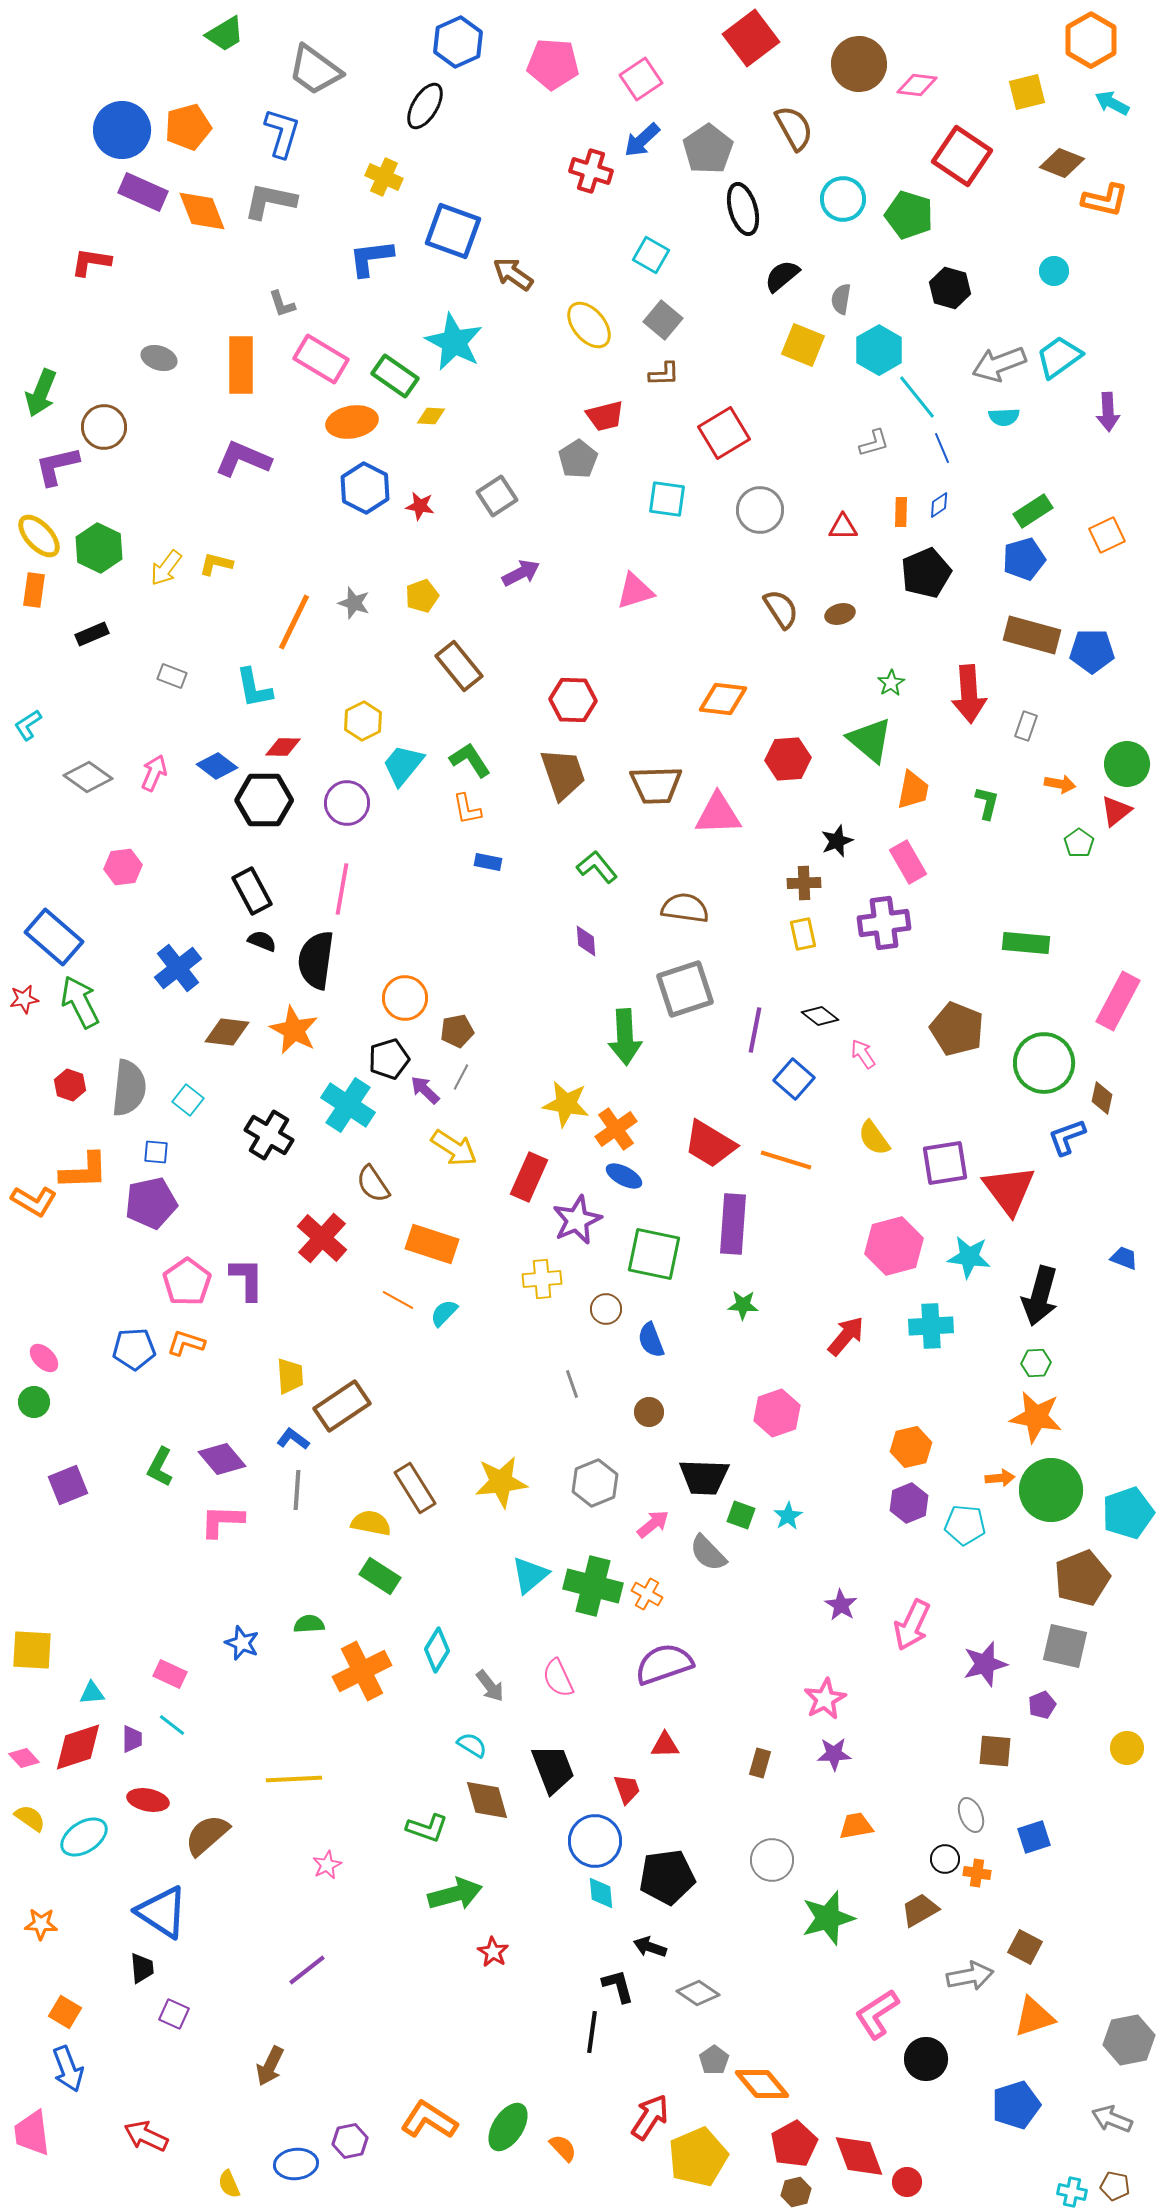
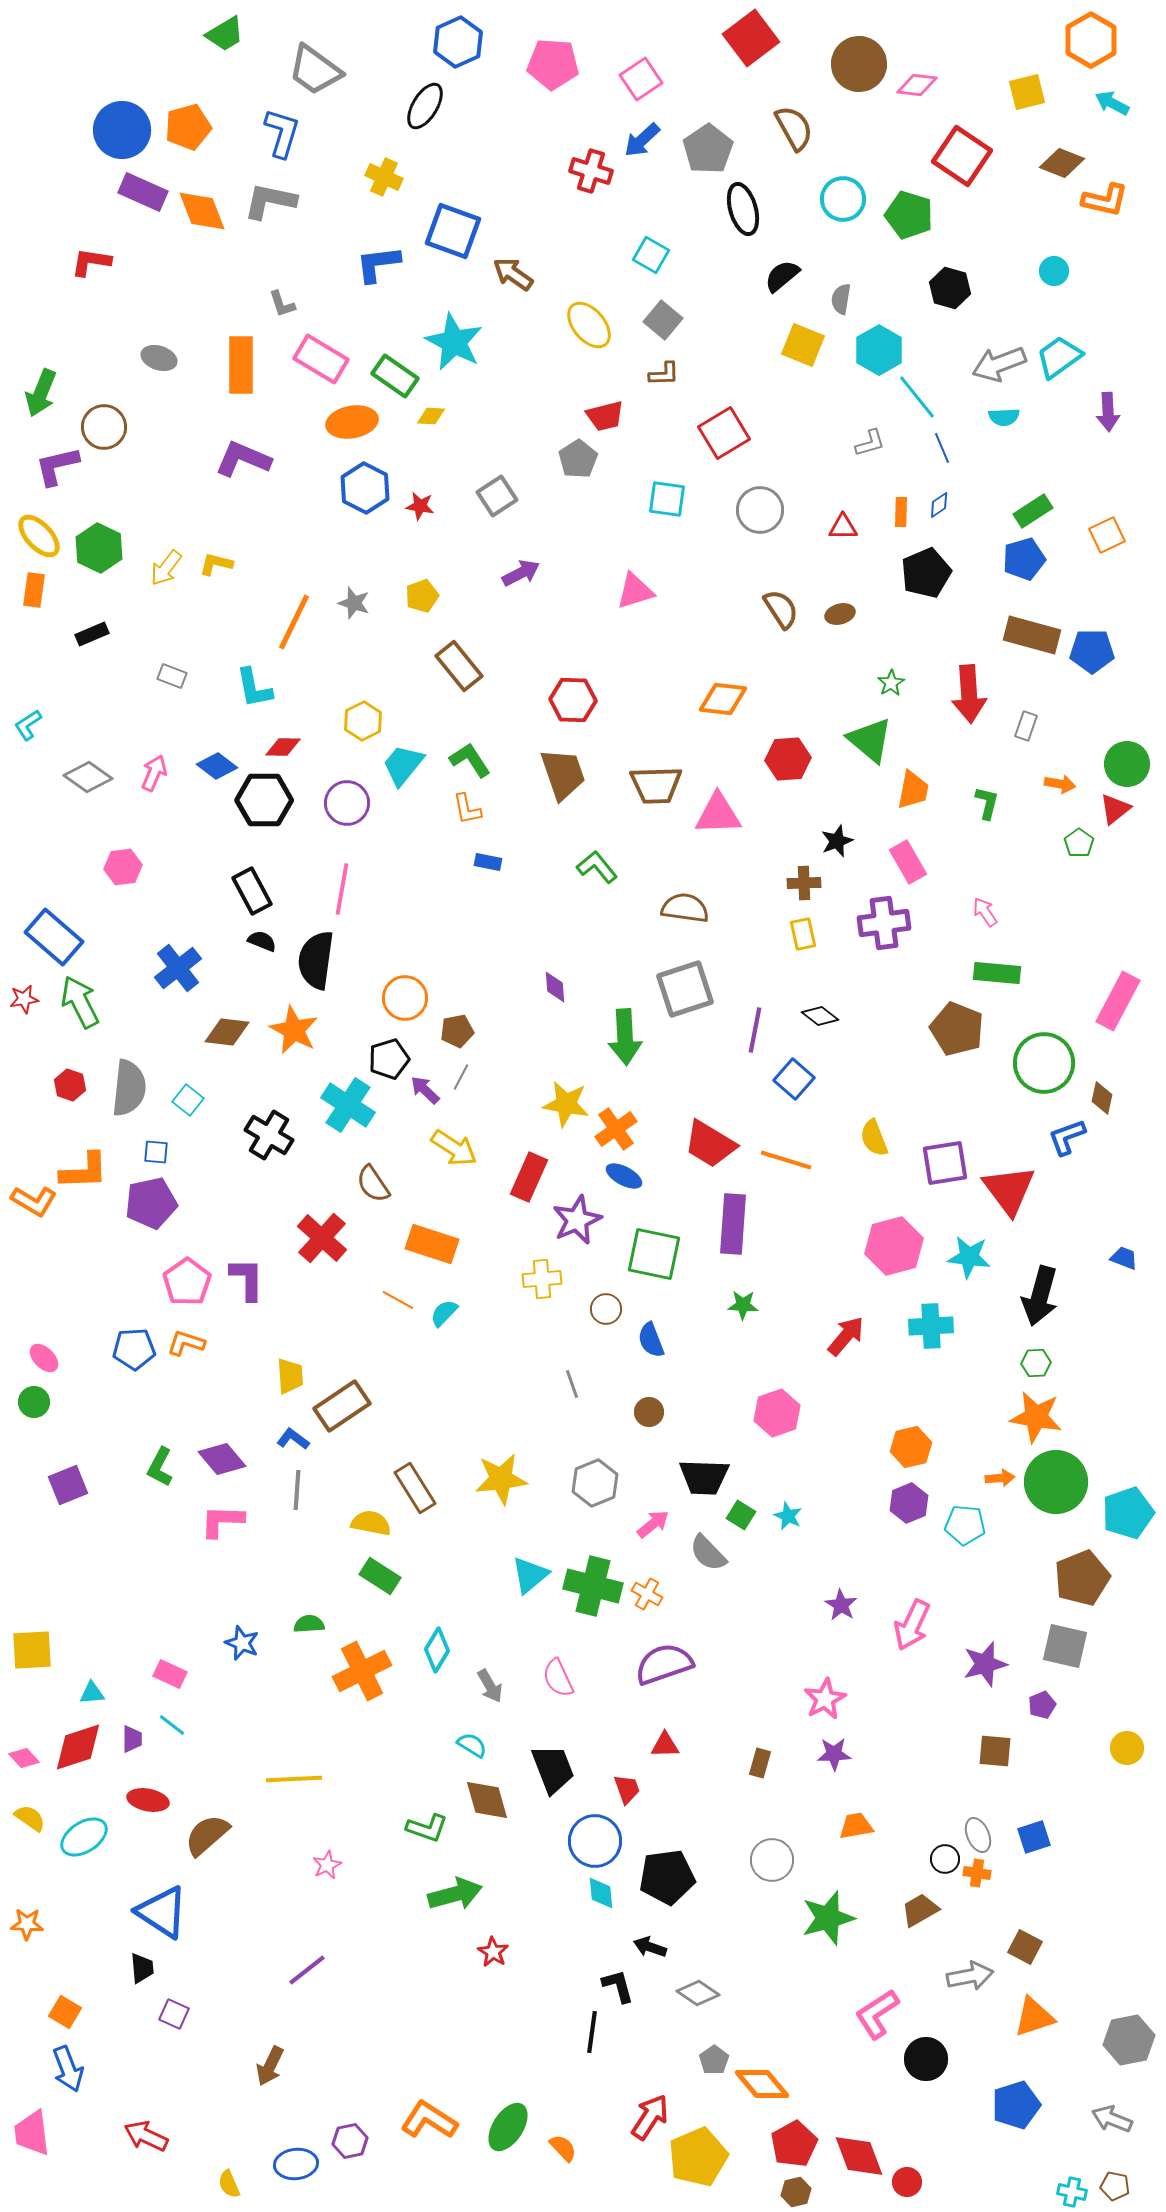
blue L-shape at (371, 258): moved 7 px right, 6 px down
gray L-shape at (874, 443): moved 4 px left
red triangle at (1116, 811): moved 1 px left, 2 px up
purple diamond at (586, 941): moved 31 px left, 46 px down
green rectangle at (1026, 943): moved 29 px left, 30 px down
pink arrow at (863, 1054): moved 122 px right, 142 px up
yellow semicircle at (874, 1138): rotated 15 degrees clockwise
yellow star at (501, 1482): moved 3 px up
green circle at (1051, 1490): moved 5 px right, 8 px up
green square at (741, 1515): rotated 12 degrees clockwise
cyan star at (788, 1516): rotated 16 degrees counterclockwise
yellow square at (32, 1650): rotated 6 degrees counterclockwise
gray arrow at (490, 1686): rotated 8 degrees clockwise
gray ellipse at (971, 1815): moved 7 px right, 20 px down
orange star at (41, 1924): moved 14 px left
